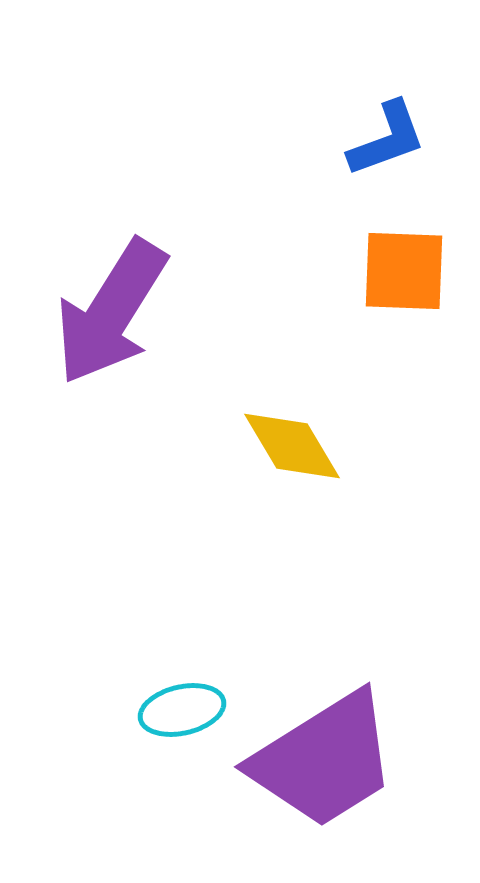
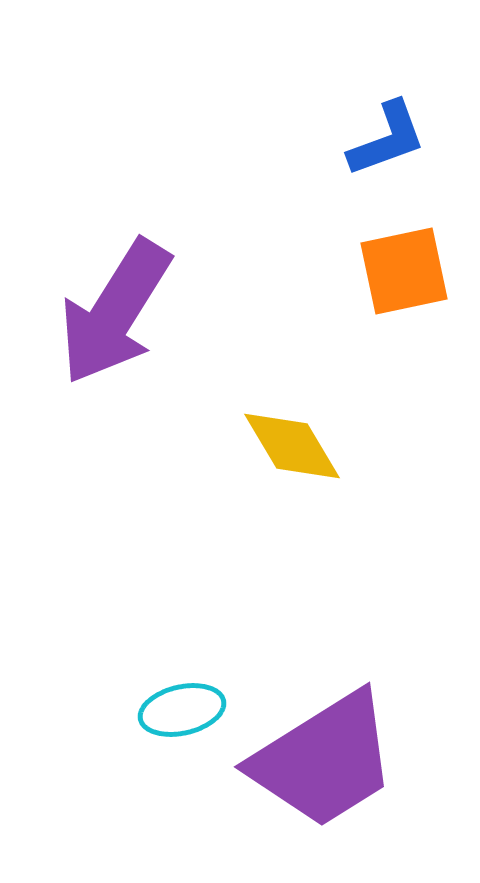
orange square: rotated 14 degrees counterclockwise
purple arrow: moved 4 px right
